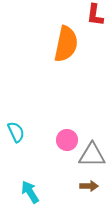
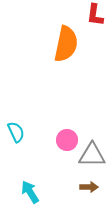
brown arrow: moved 1 px down
